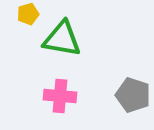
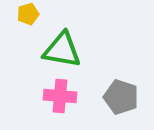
green triangle: moved 11 px down
gray pentagon: moved 12 px left, 2 px down
